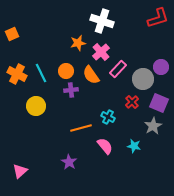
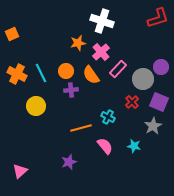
purple square: moved 1 px up
purple star: rotated 21 degrees clockwise
